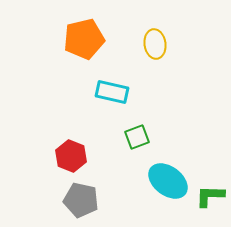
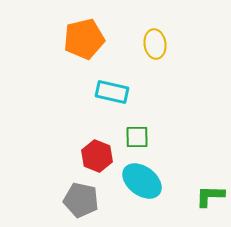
green square: rotated 20 degrees clockwise
red hexagon: moved 26 px right
cyan ellipse: moved 26 px left
